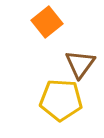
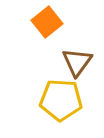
brown triangle: moved 3 px left, 2 px up
